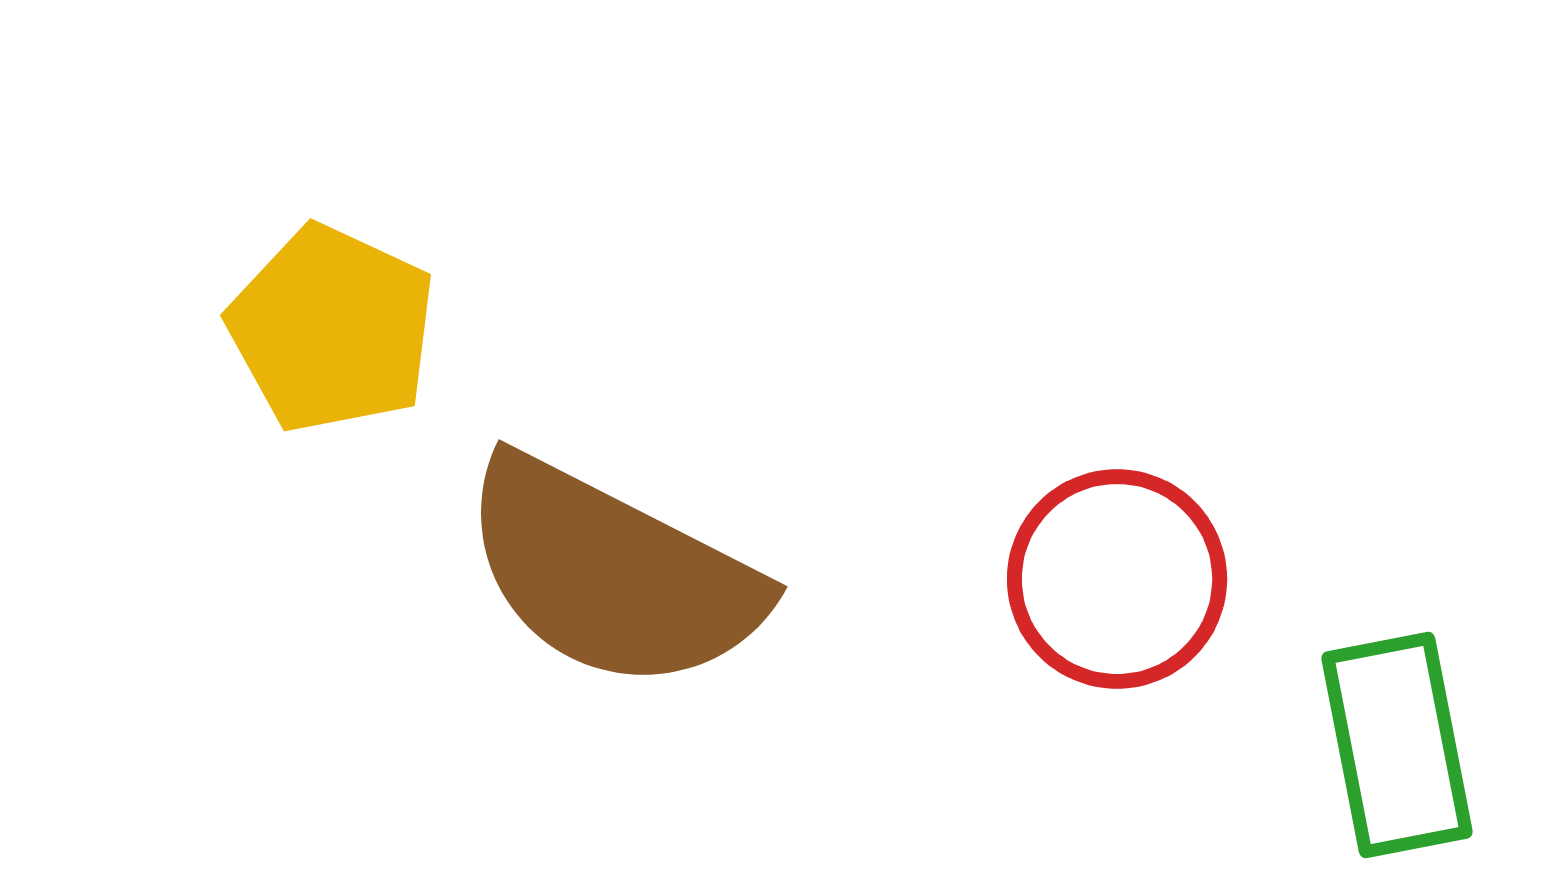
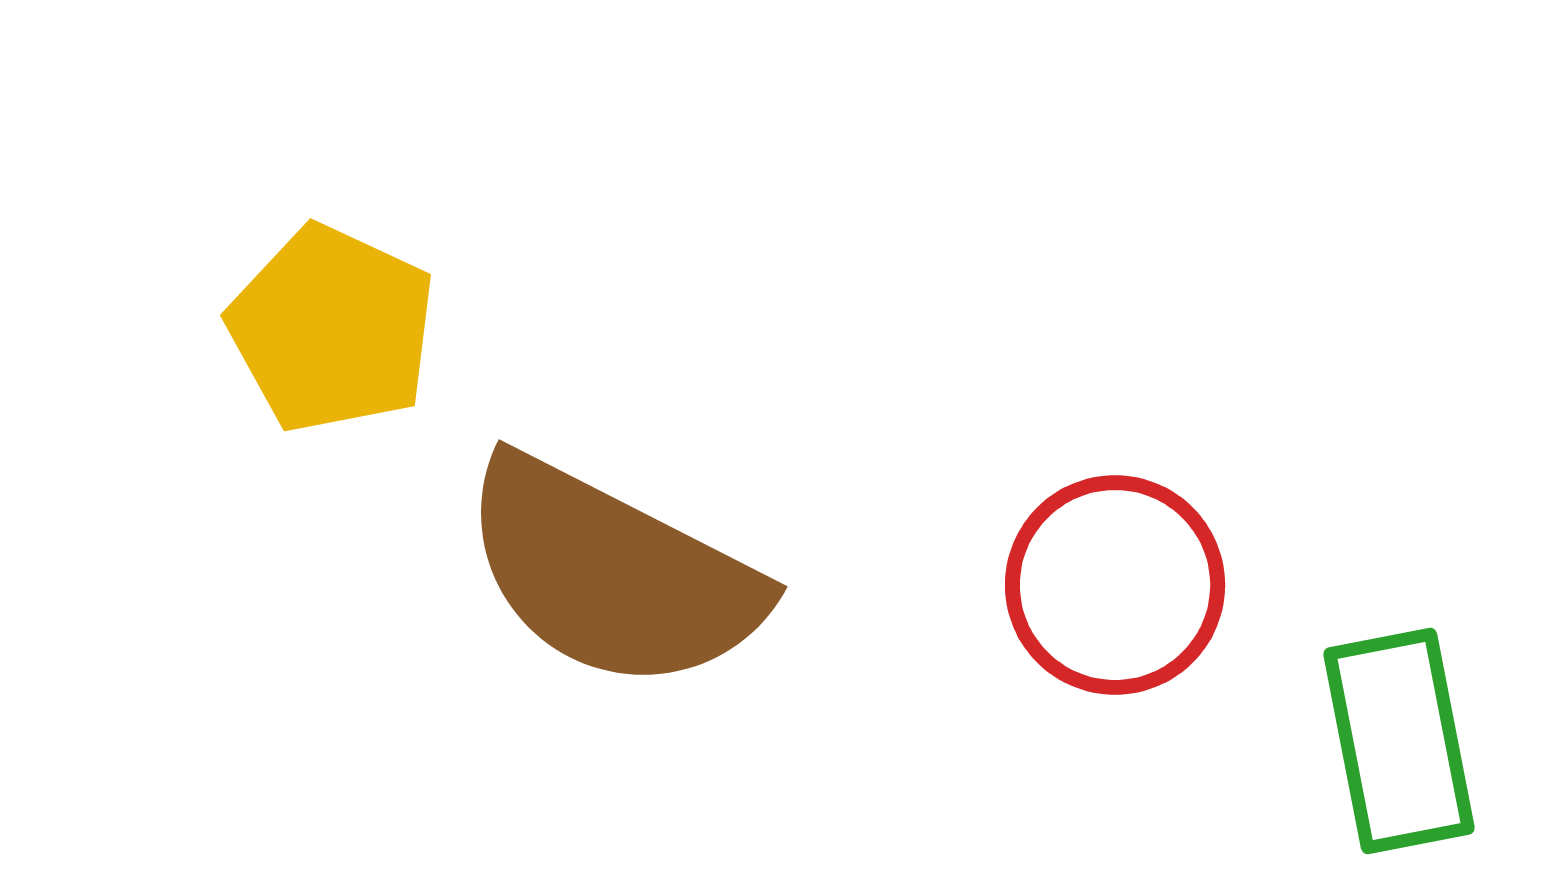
red circle: moved 2 px left, 6 px down
green rectangle: moved 2 px right, 4 px up
